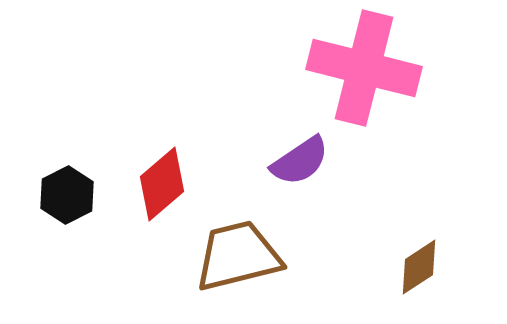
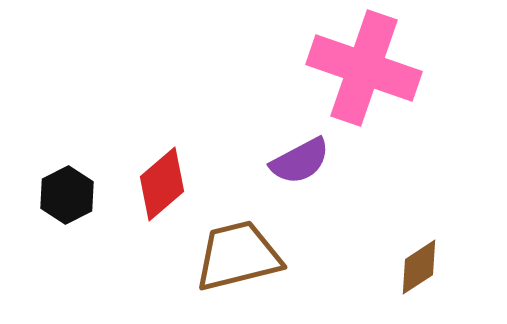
pink cross: rotated 5 degrees clockwise
purple semicircle: rotated 6 degrees clockwise
